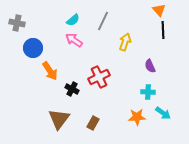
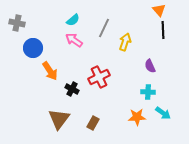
gray line: moved 1 px right, 7 px down
